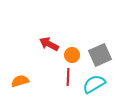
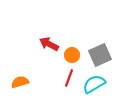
red line: moved 1 px right, 1 px down; rotated 18 degrees clockwise
orange semicircle: moved 1 px down
